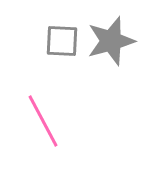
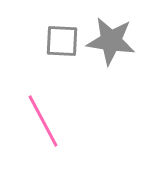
gray star: rotated 24 degrees clockwise
